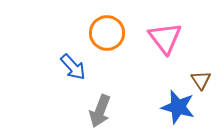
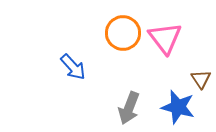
orange circle: moved 16 px right
brown triangle: moved 1 px up
gray arrow: moved 29 px right, 3 px up
